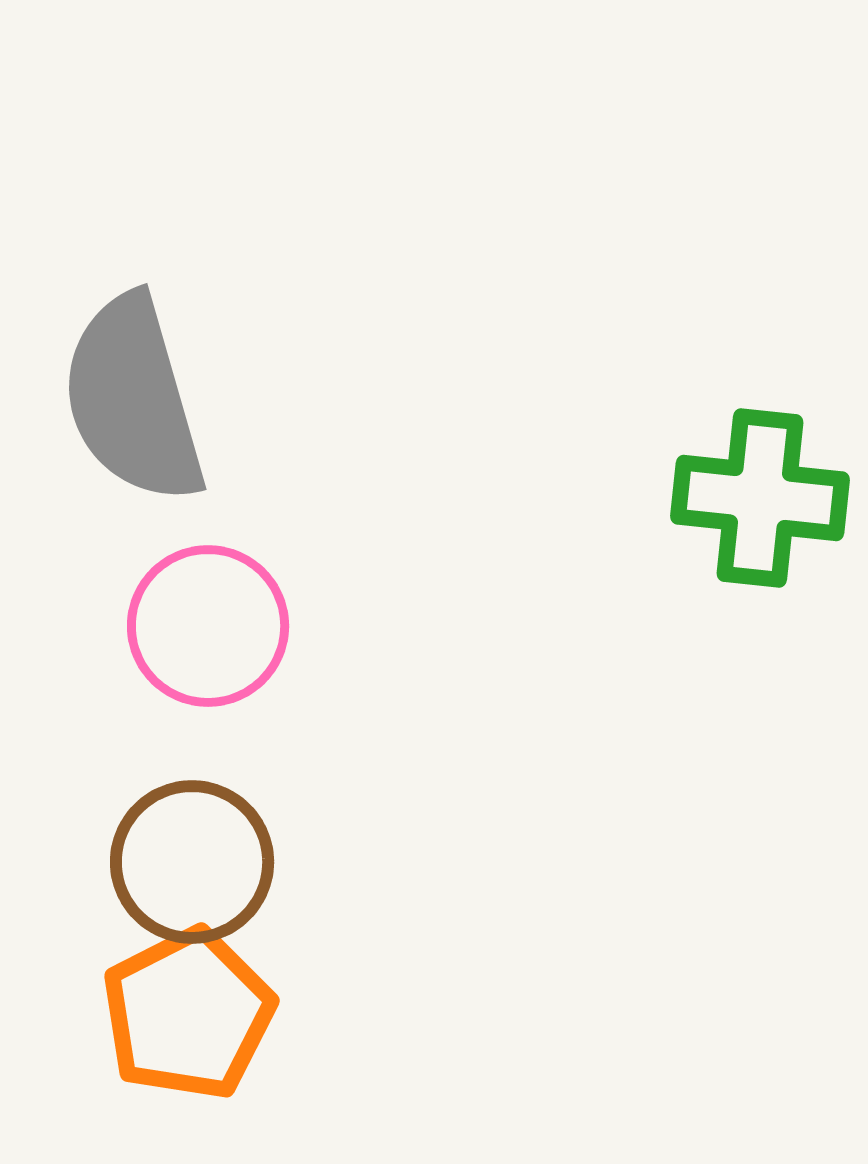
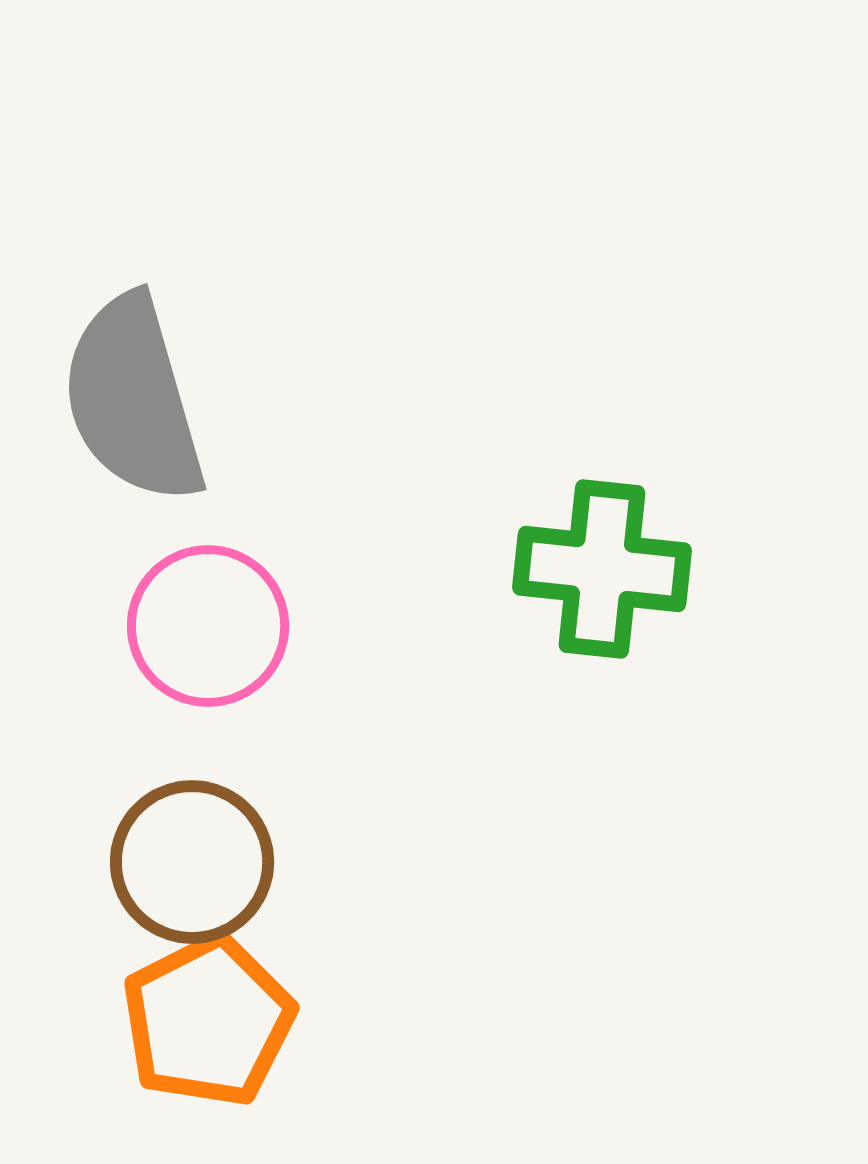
green cross: moved 158 px left, 71 px down
orange pentagon: moved 20 px right, 7 px down
